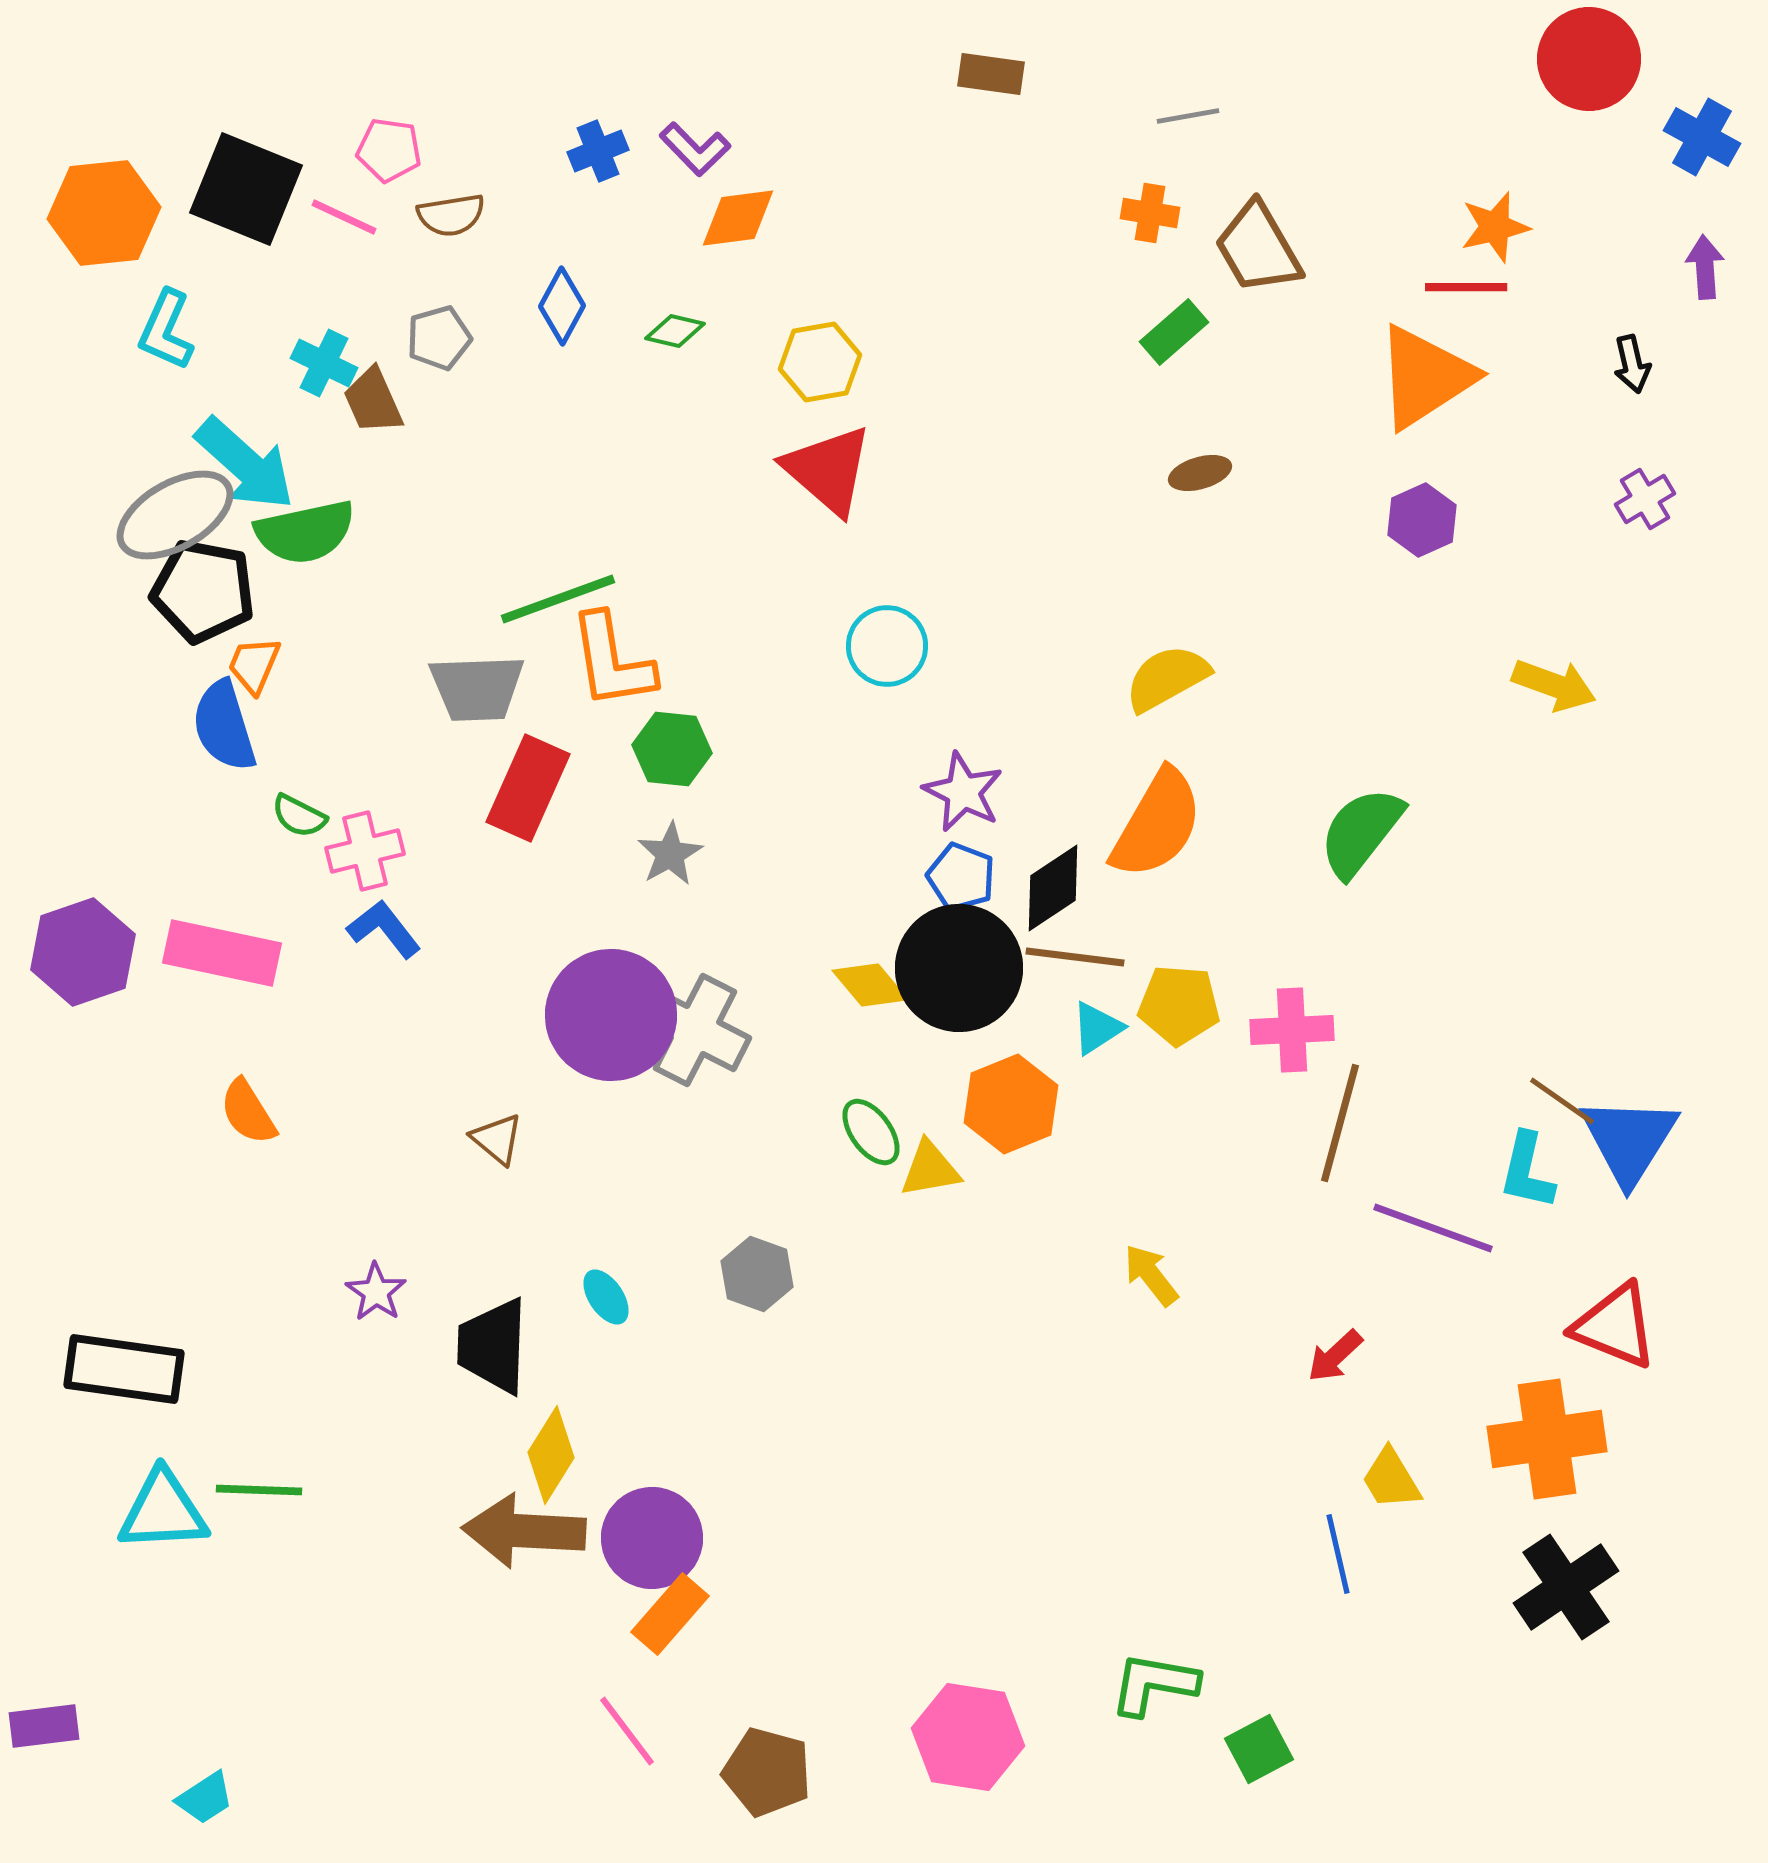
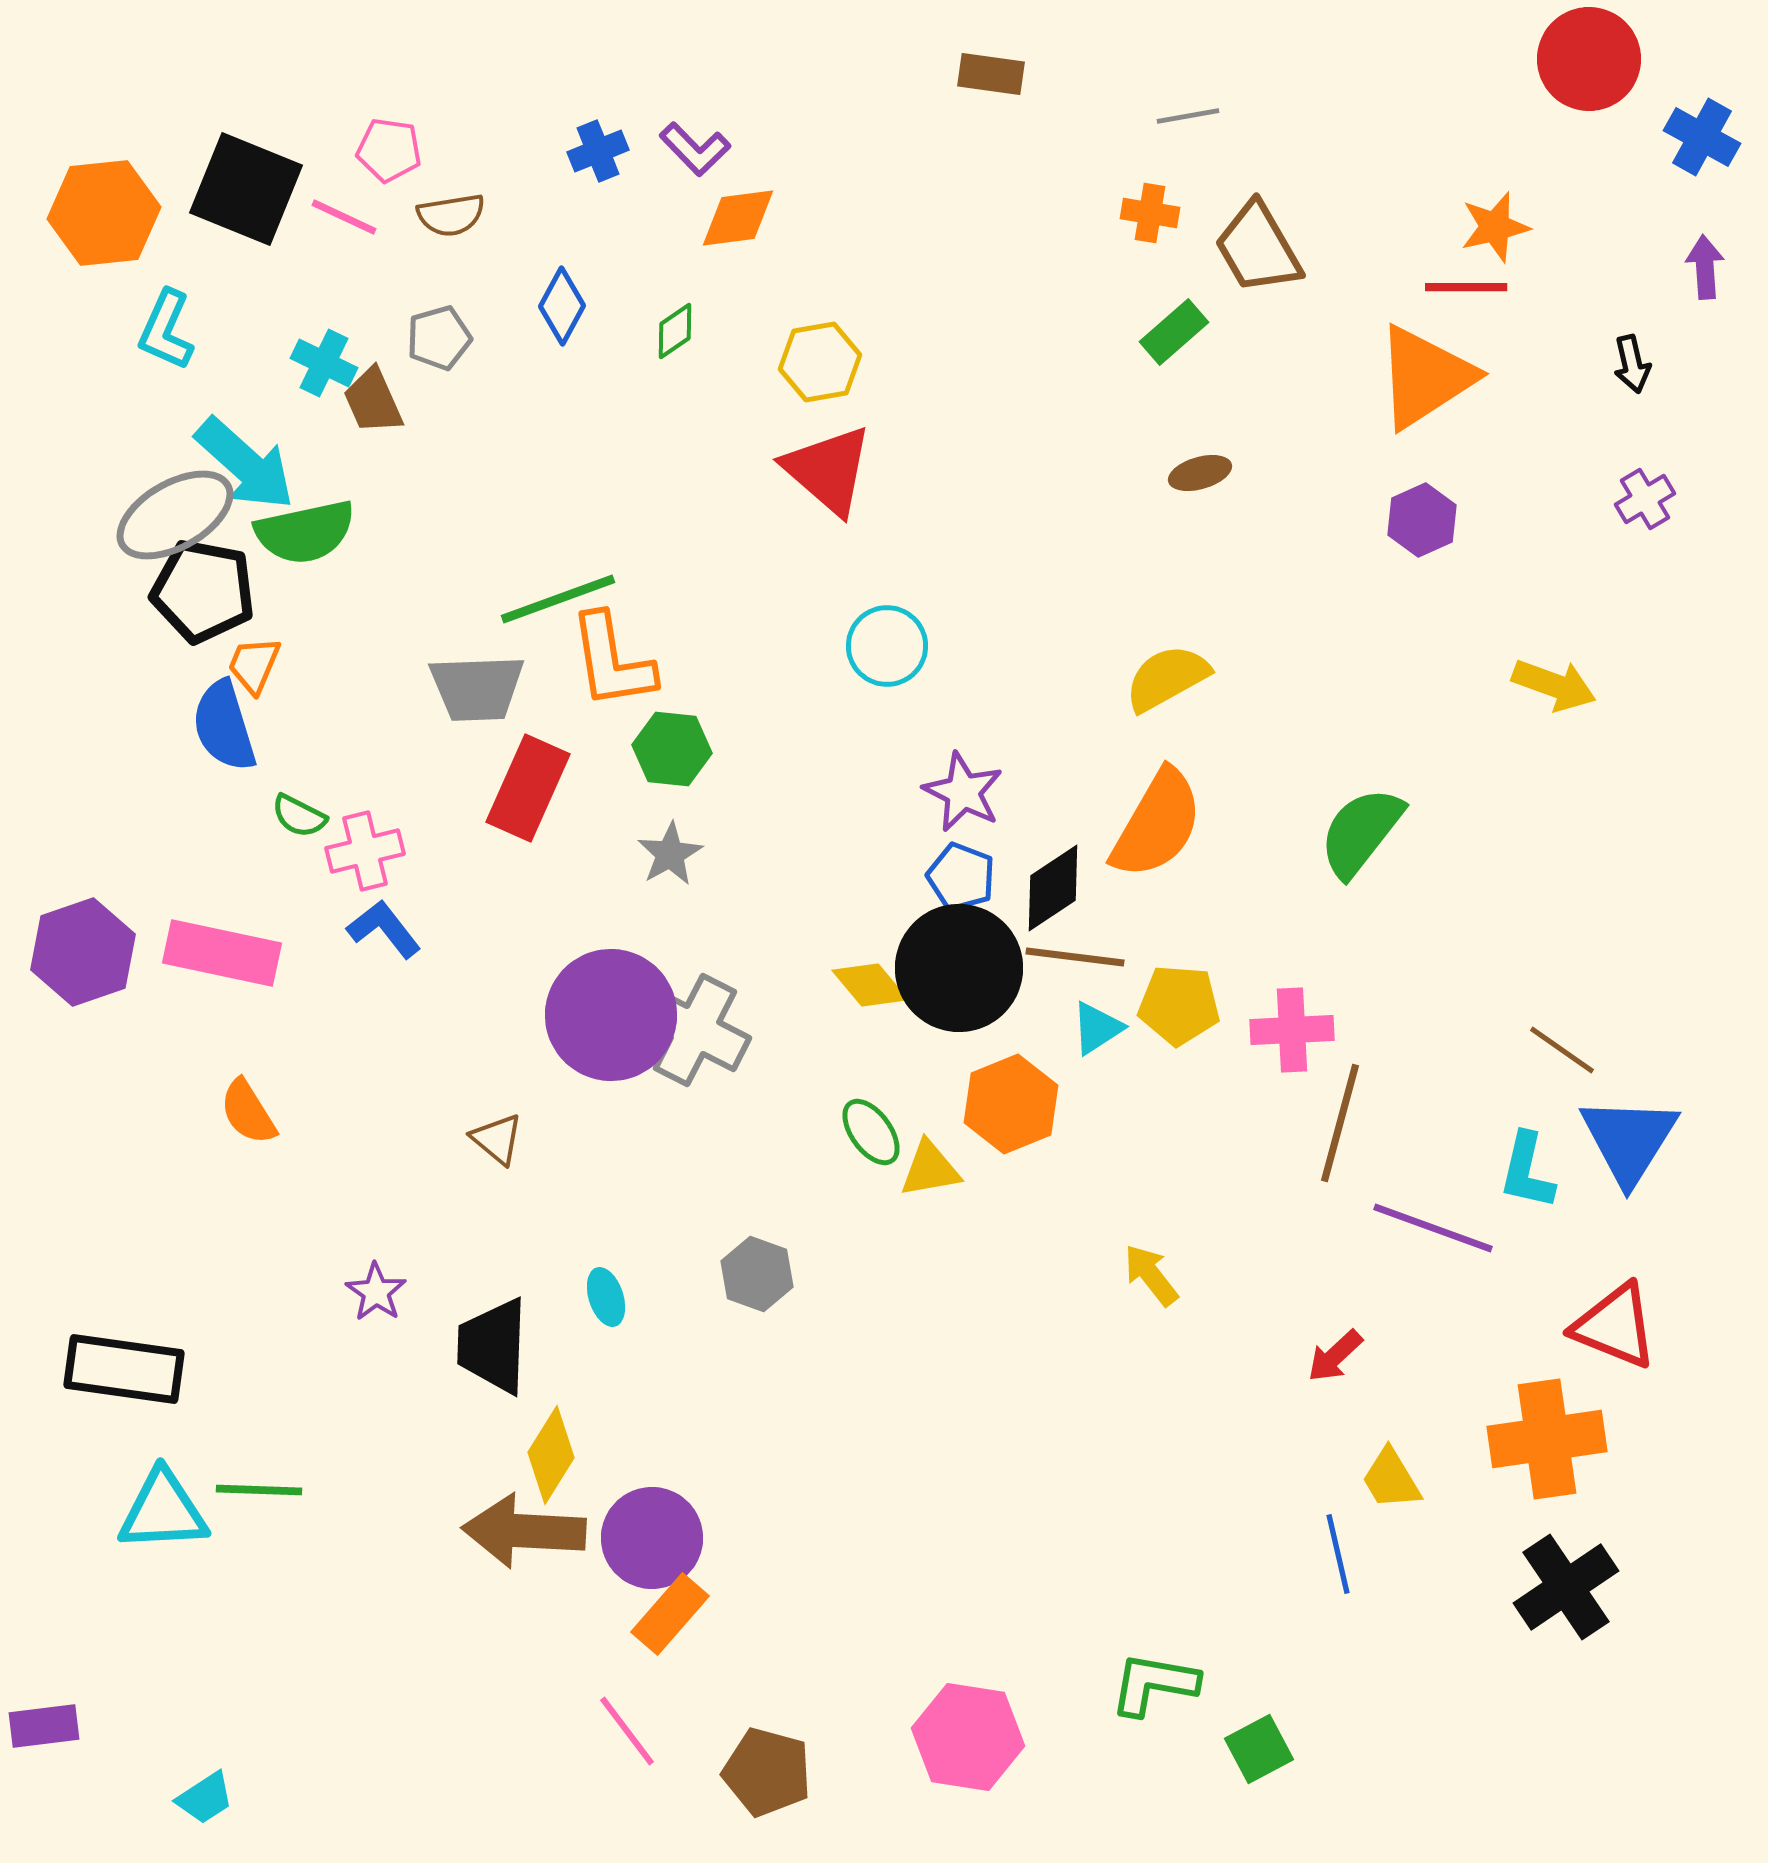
green diamond at (675, 331): rotated 48 degrees counterclockwise
brown line at (1562, 1101): moved 51 px up
cyan ellipse at (606, 1297): rotated 16 degrees clockwise
